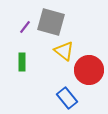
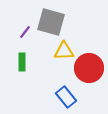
purple line: moved 5 px down
yellow triangle: rotated 40 degrees counterclockwise
red circle: moved 2 px up
blue rectangle: moved 1 px left, 1 px up
